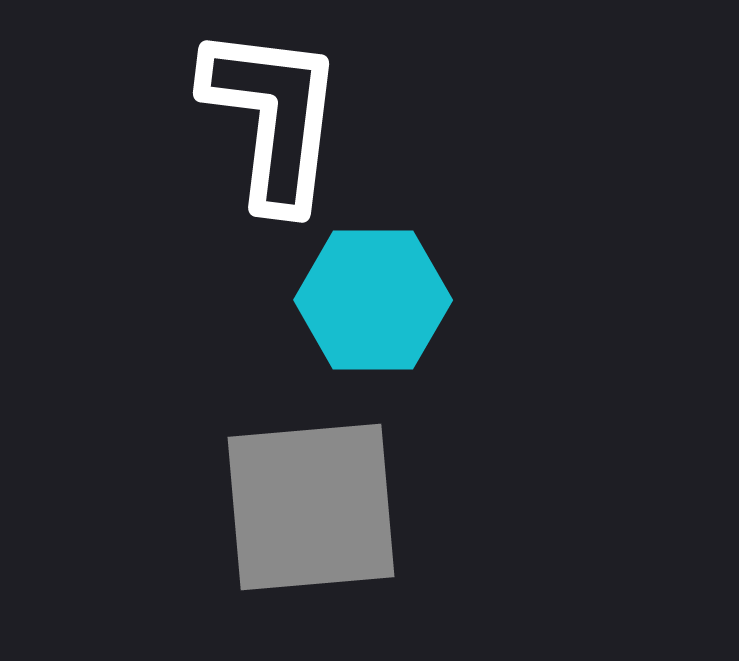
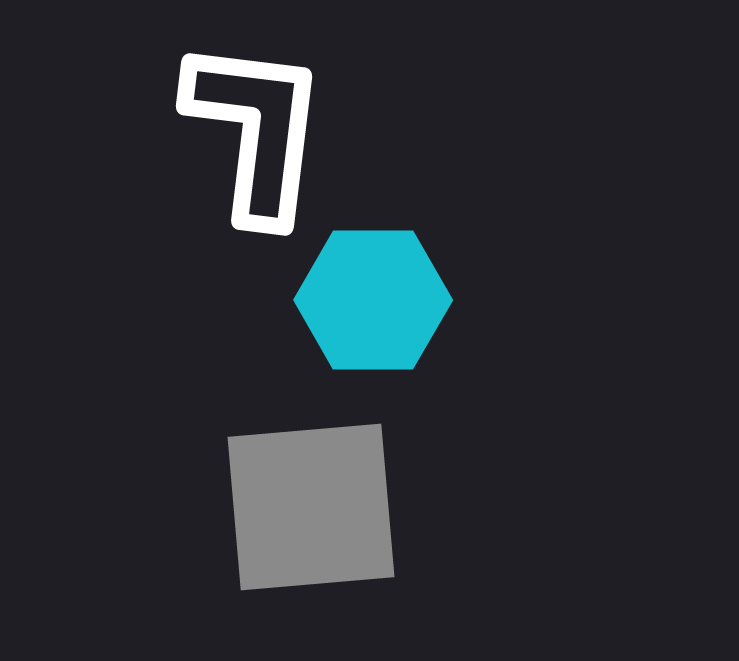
white L-shape: moved 17 px left, 13 px down
